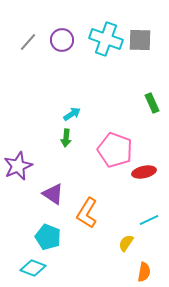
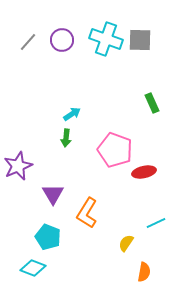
purple triangle: rotated 25 degrees clockwise
cyan line: moved 7 px right, 3 px down
